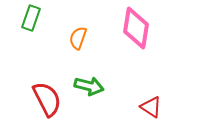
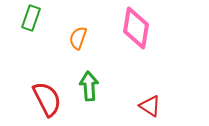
green arrow: rotated 108 degrees counterclockwise
red triangle: moved 1 px left, 1 px up
